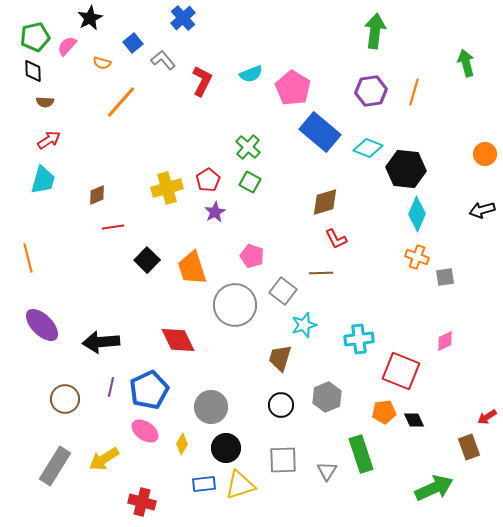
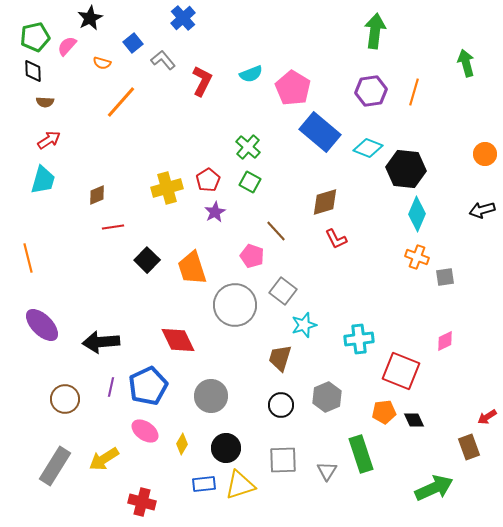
brown line at (321, 273): moved 45 px left, 42 px up; rotated 50 degrees clockwise
blue pentagon at (149, 390): moved 1 px left, 4 px up
gray circle at (211, 407): moved 11 px up
